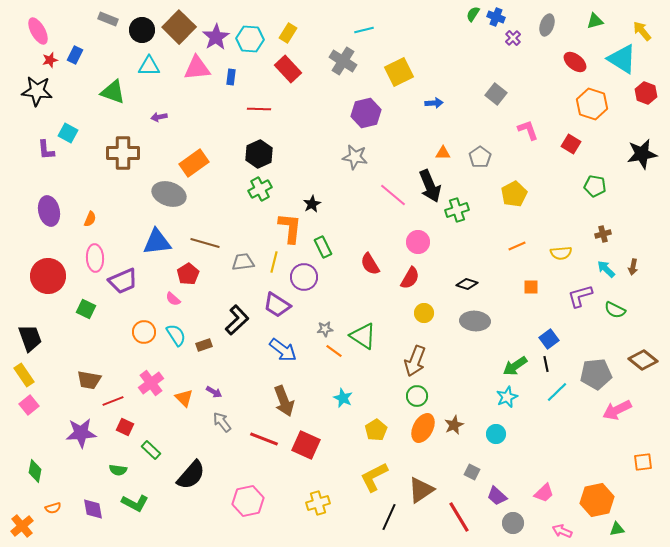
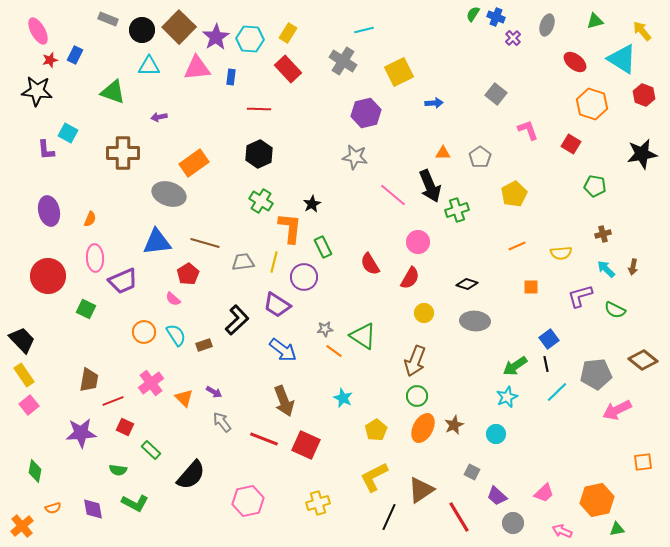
red hexagon at (646, 93): moved 2 px left, 2 px down
green cross at (260, 189): moved 1 px right, 12 px down; rotated 30 degrees counterclockwise
black trapezoid at (30, 338): moved 8 px left, 2 px down; rotated 24 degrees counterclockwise
brown trapezoid at (89, 380): rotated 90 degrees counterclockwise
